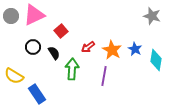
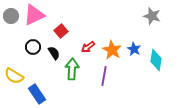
blue star: moved 1 px left
